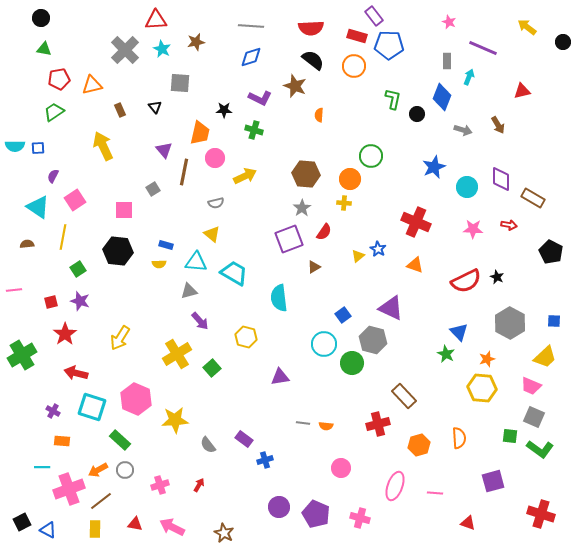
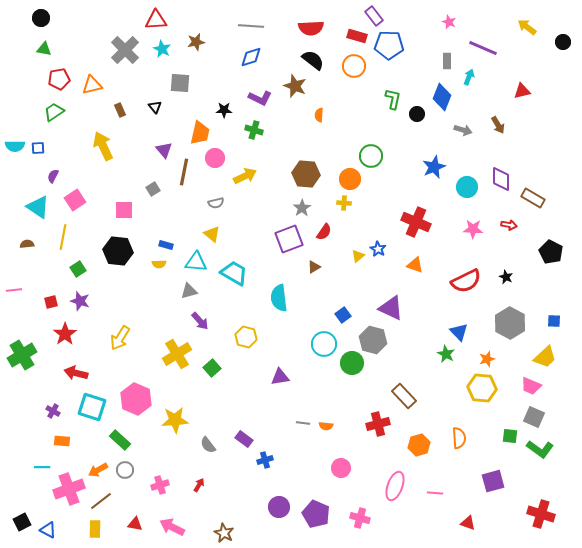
black star at (497, 277): moved 9 px right
